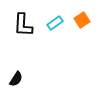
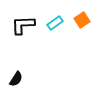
black L-shape: rotated 85 degrees clockwise
